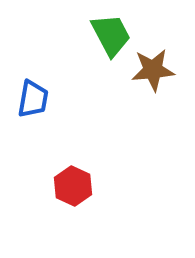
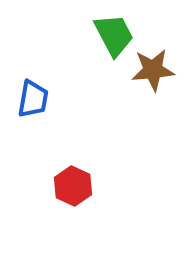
green trapezoid: moved 3 px right
